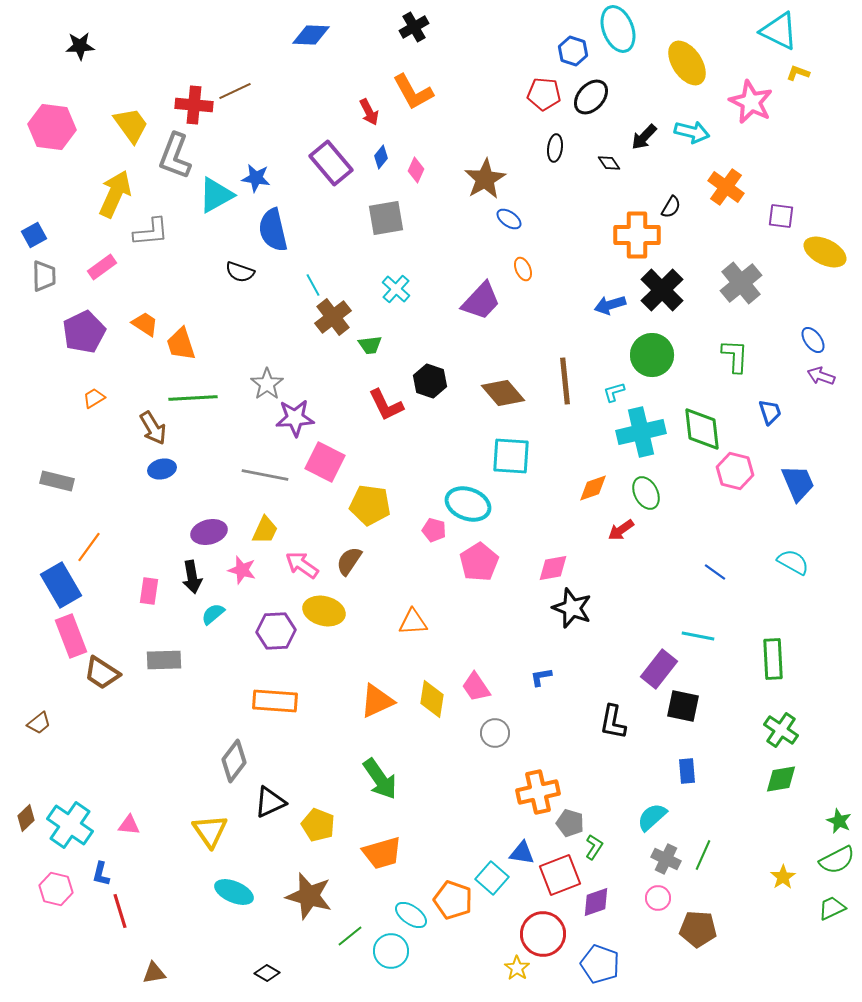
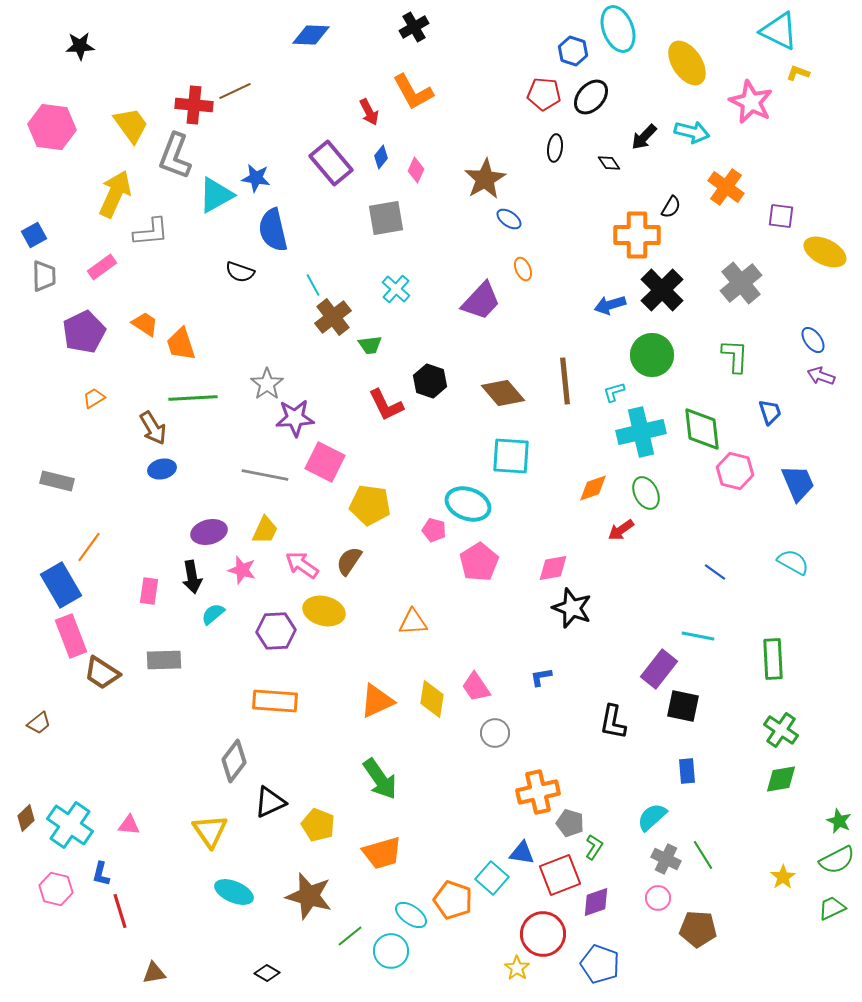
green line at (703, 855): rotated 56 degrees counterclockwise
